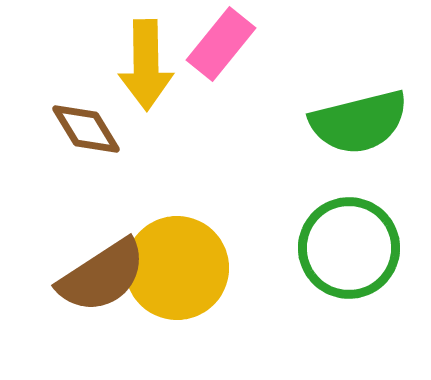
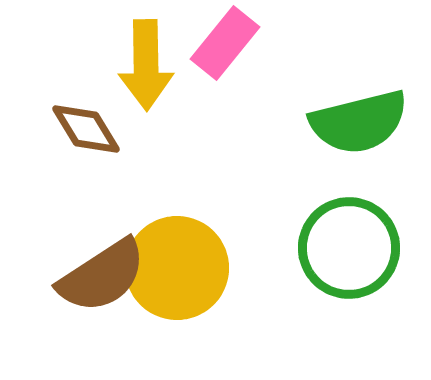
pink rectangle: moved 4 px right, 1 px up
